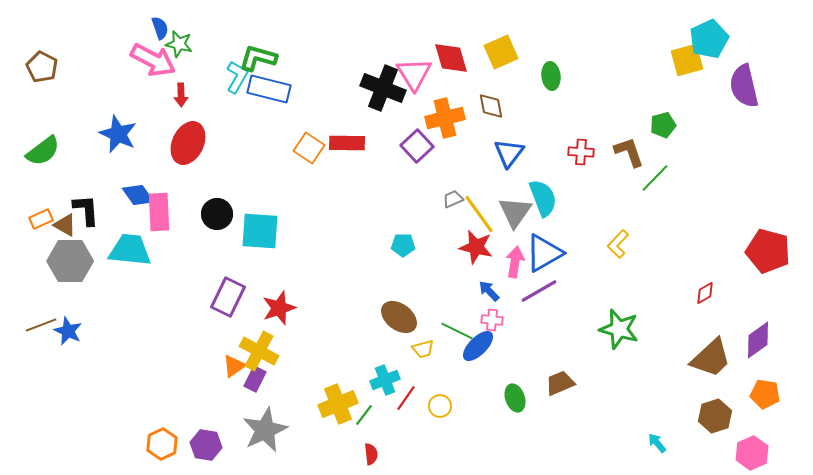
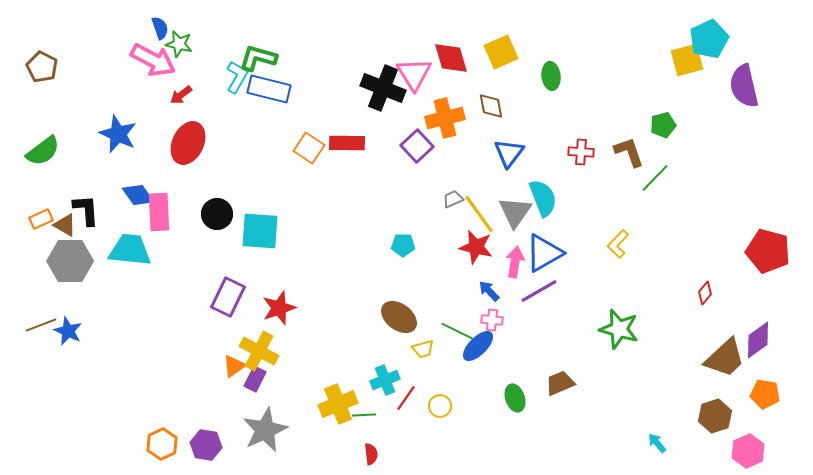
red arrow at (181, 95): rotated 55 degrees clockwise
red diamond at (705, 293): rotated 20 degrees counterclockwise
brown trapezoid at (711, 358): moved 14 px right
green line at (364, 415): rotated 50 degrees clockwise
pink hexagon at (752, 453): moved 4 px left, 2 px up
